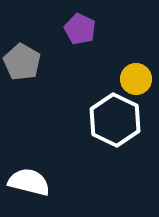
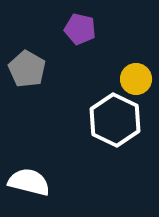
purple pentagon: rotated 12 degrees counterclockwise
gray pentagon: moved 5 px right, 7 px down
